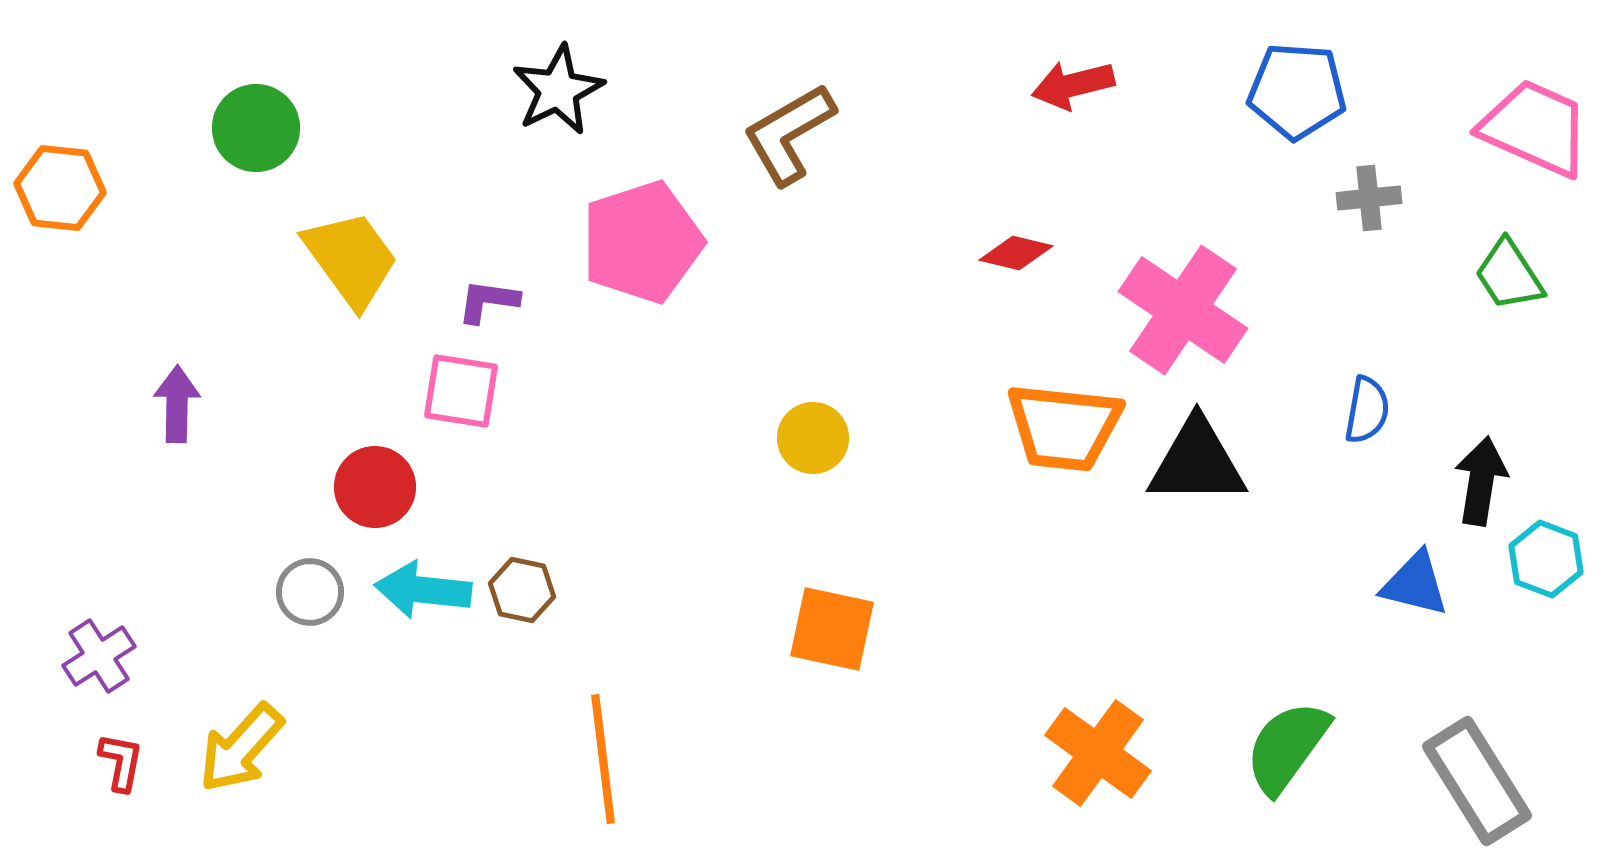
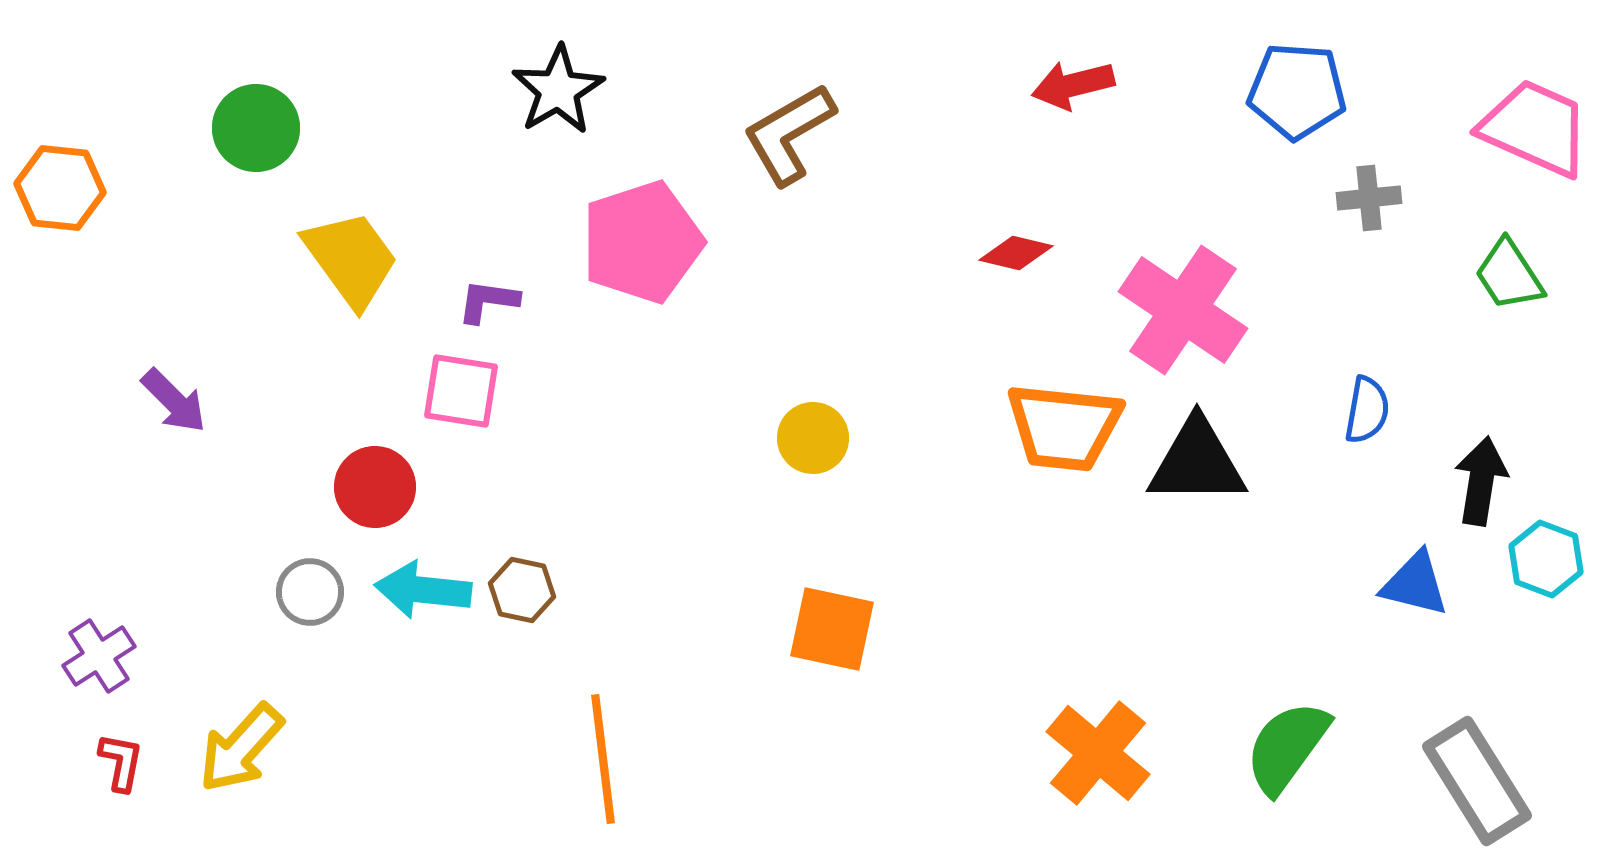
black star: rotated 4 degrees counterclockwise
purple arrow: moved 3 px left, 3 px up; rotated 134 degrees clockwise
orange cross: rotated 4 degrees clockwise
